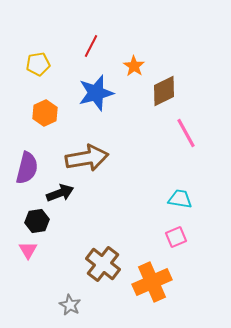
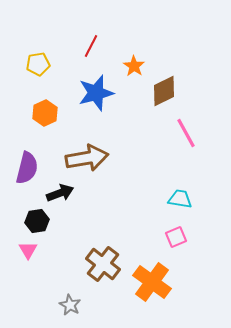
orange cross: rotated 30 degrees counterclockwise
